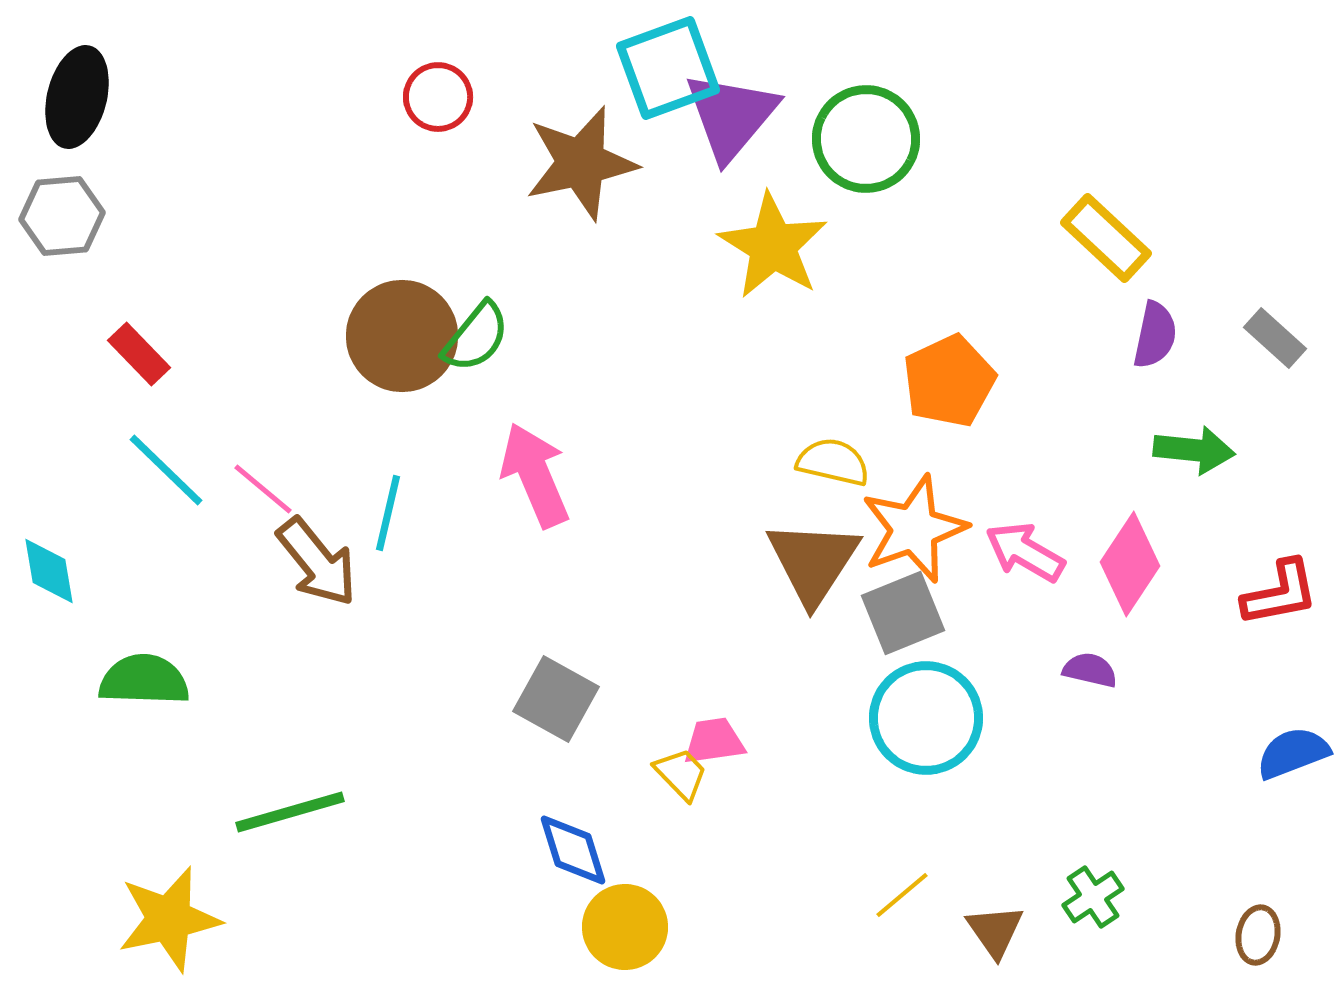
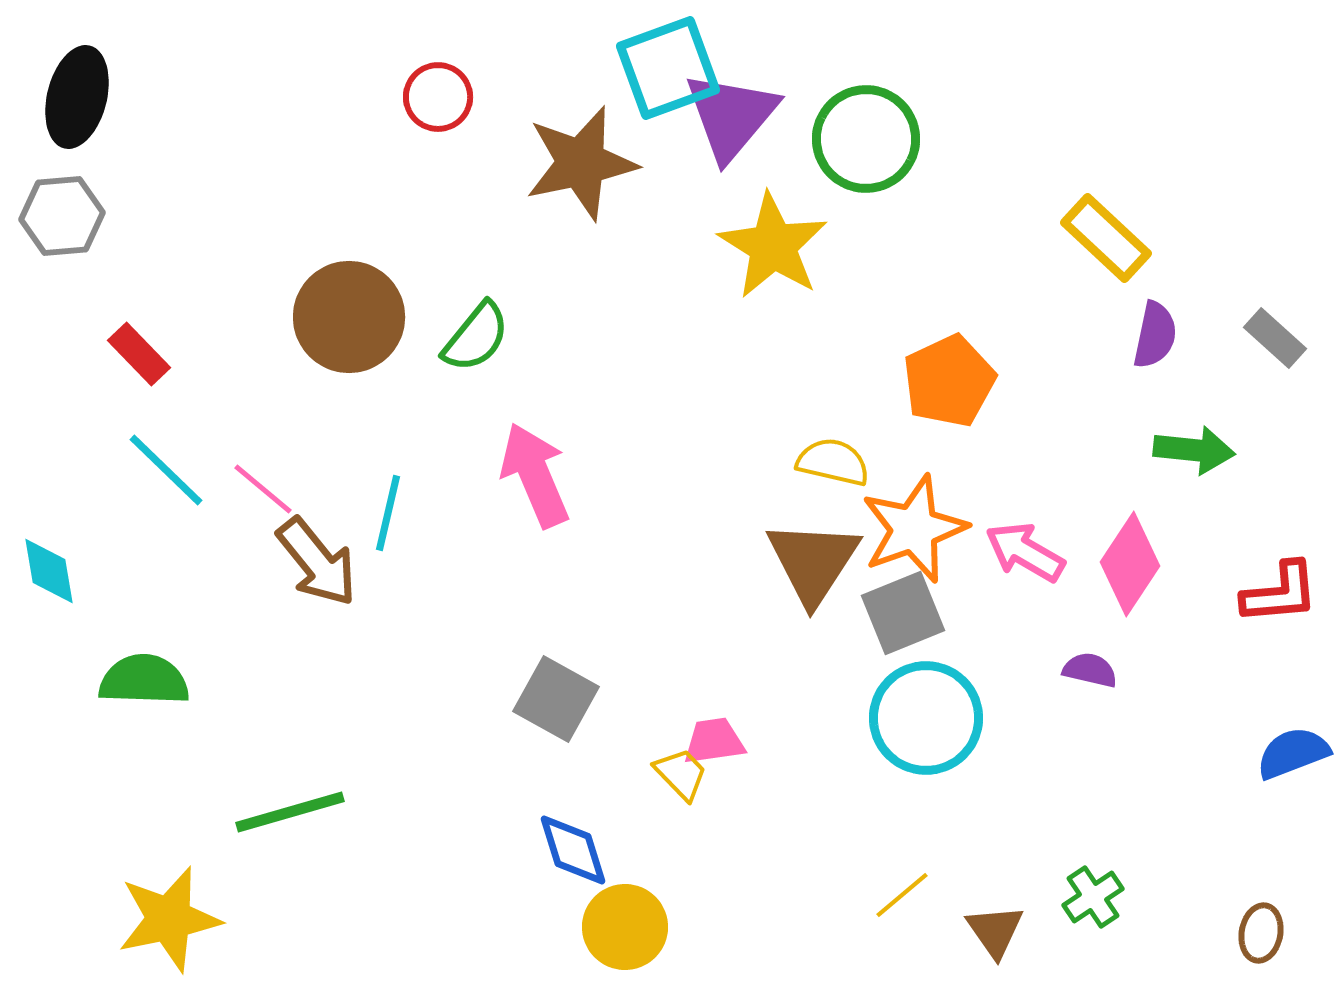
brown circle at (402, 336): moved 53 px left, 19 px up
red L-shape at (1280, 593): rotated 6 degrees clockwise
brown ellipse at (1258, 935): moved 3 px right, 2 px up
